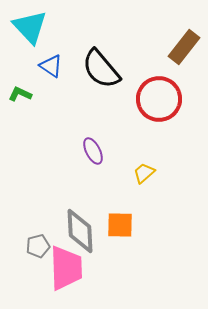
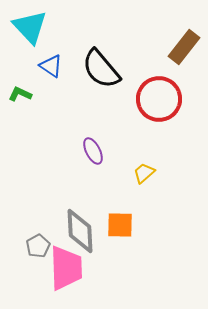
gray pentagon: rotated 15 degrees counterclockwise
